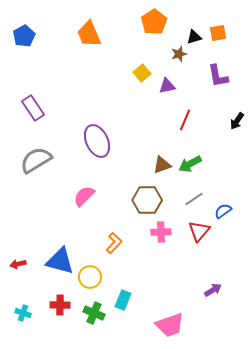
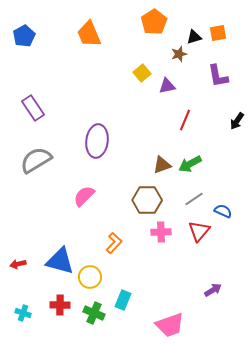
purple ellipse: rotated 32 degrees clockwise
blue semicircle: rotated 60 degrees clockwise
